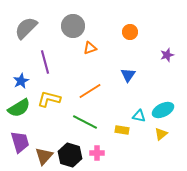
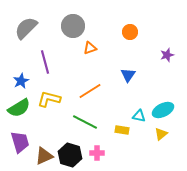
brown triangle: rotated 24 degrees clockwise
